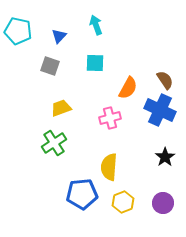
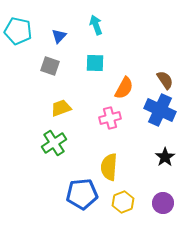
orange semicircle: moved 4 px left
